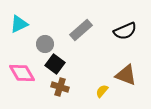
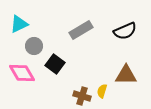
gray rectangle: rotated 10 degrees clockwise
gray circle: moved 11 px left, 2 px down
brown triangle: rotated 20 degrees counterclockwise
brown cross: moved 22 px right, 9 px down
yellow semicircle: rotated 24 degrees counterclockwise
